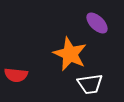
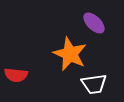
purple ellipse: moved 3 px left
white trapezoid: moved 4 px right
